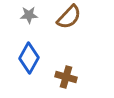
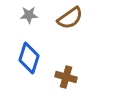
brown semicircle: moved 1 px right, 1 px down; rotated 12 degrees clockwise
blue diamond: rotated 12 degrees counterclockwise
